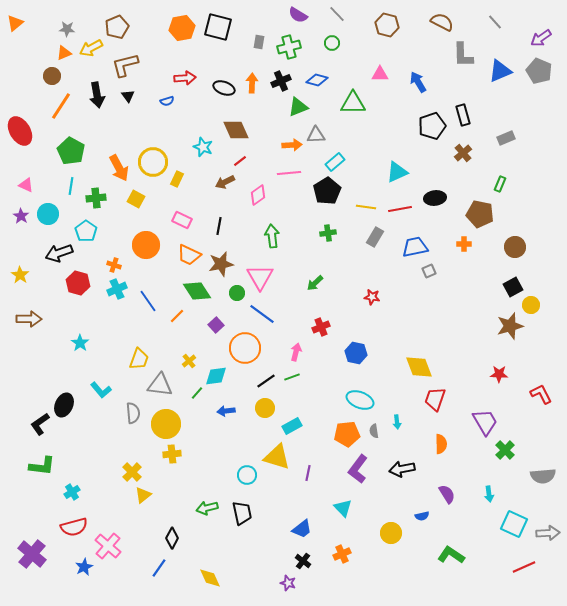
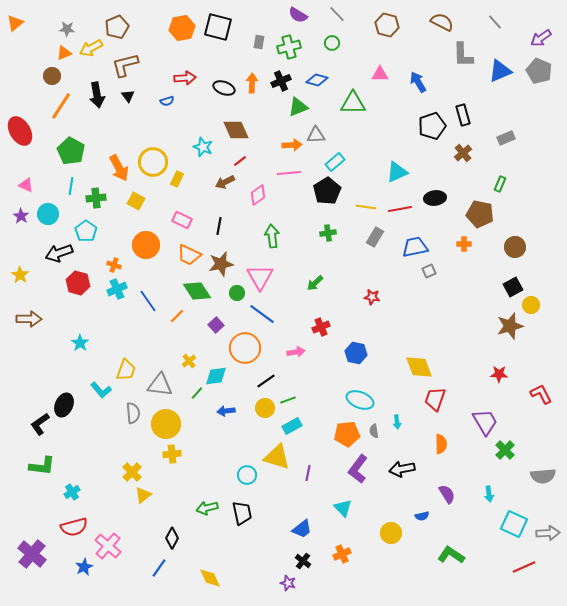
yellow square at (136, 199): moved 2 px down
pink arrow at (296, 352): rotated 66 degrees clockwise
yellow trapezoid at (139, 359): moved 13 px left, 11 px down
green line at (292, 377): moved 4 px left, 23 px down
